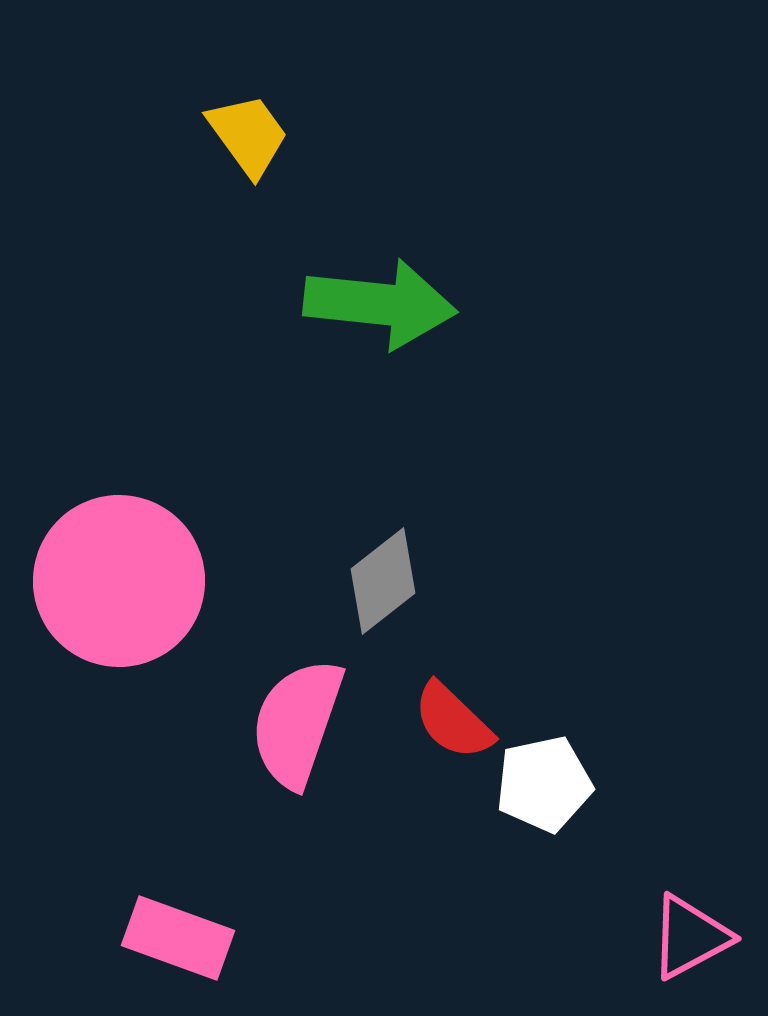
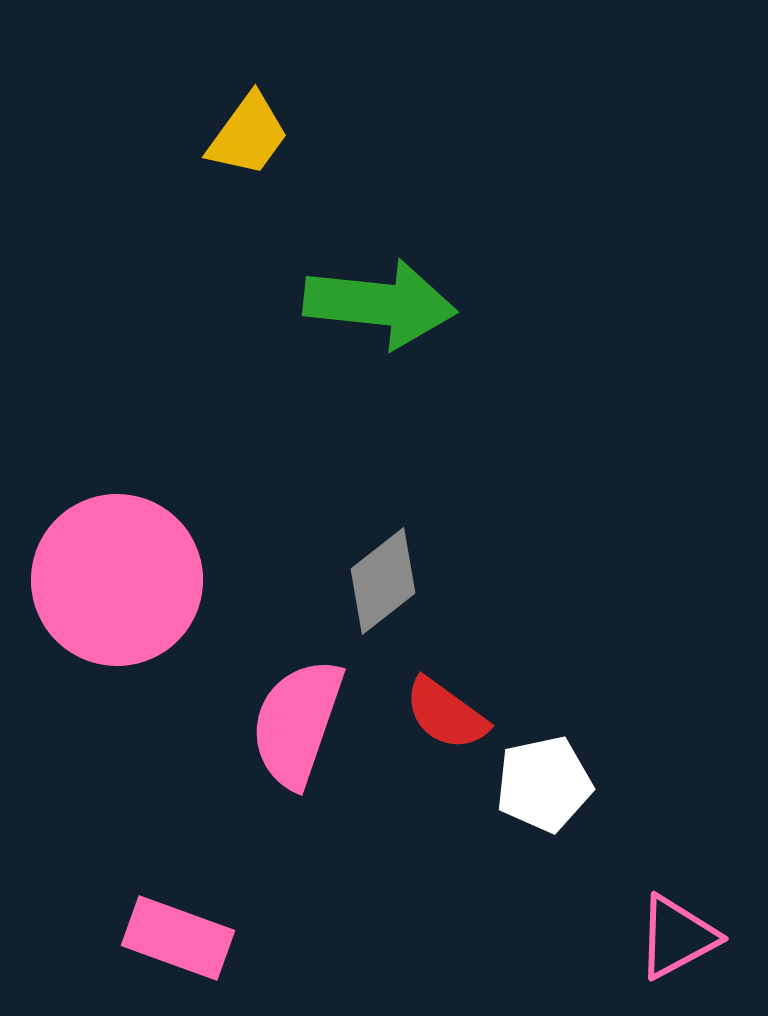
yellow trapezoid: rotated 72 degrees clockwise
pink circle: moved 2 px left, 1 px up
red semicircle: moved 7 px left, 7 px up; rotated 8 degrees counterclockwise
pink triangle: moved 13 px left
